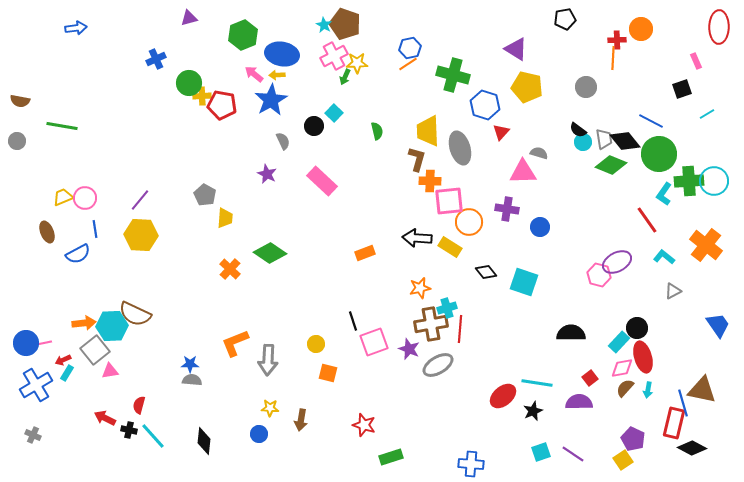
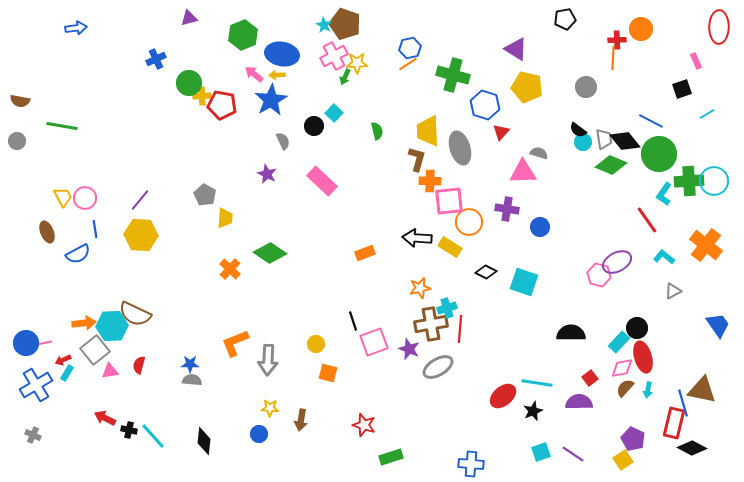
yellow trapezoid at (63, 197): rotated 85 degrees clockwise
black diamond at (486, 272): rotated 25 degrees counterclockwise
gray ellipse at (438, 365): moved 2 px down
red semicircle at (139, 405): moved 40 px up
